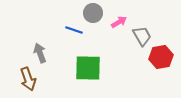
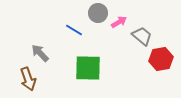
gray circle: moved 5 px right
blue line: rotated 12 degrees clockwise
gray trapezoid: rotated 20 degrees counterclockwise
gray arrow: rotated 24 degrees counterclockwise
red hexagon: moved 2 px down
